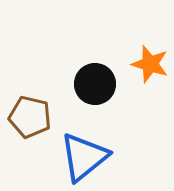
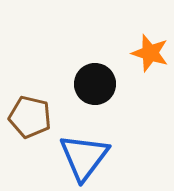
orange star: moved 11 px up
blue triangle: rotated 14 degrees counterclockwise
